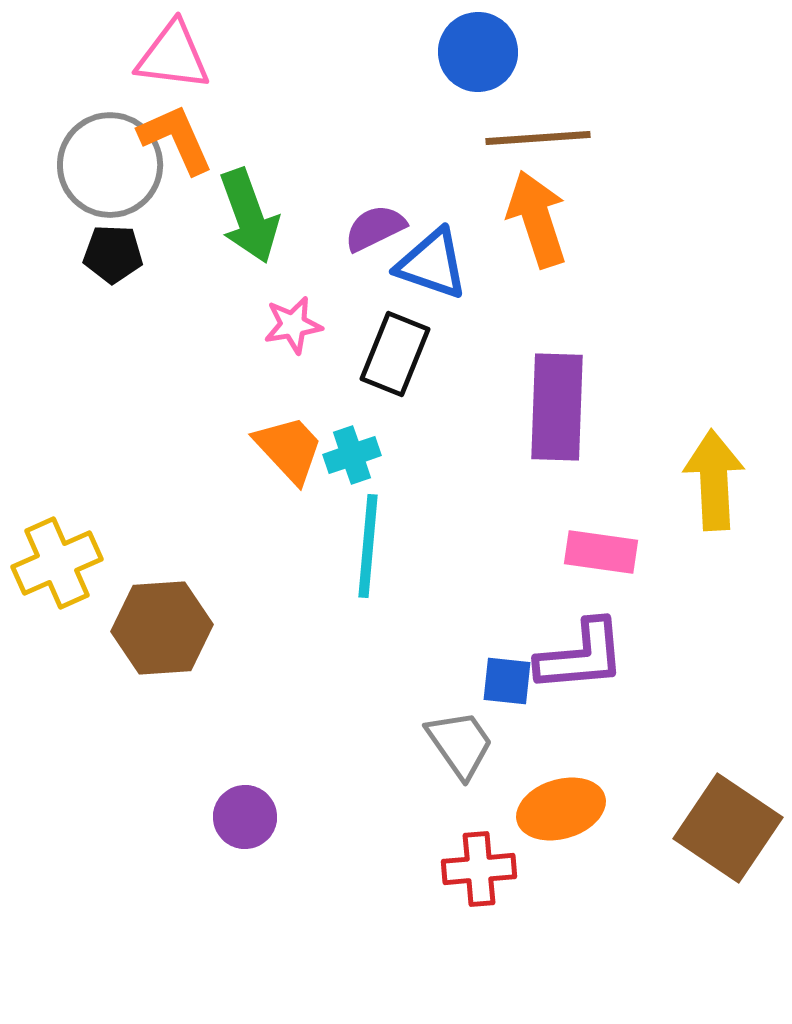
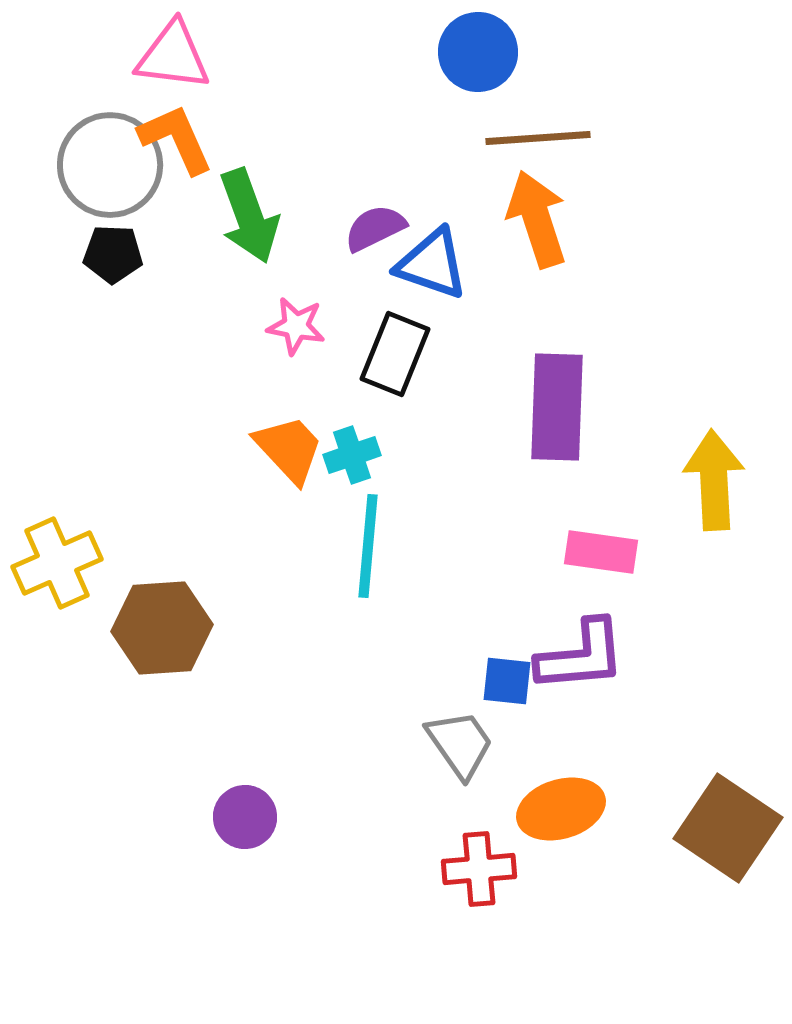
pink star: moved 3 px right, 1 px down; rotated 20 degrees clockwise
